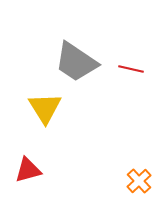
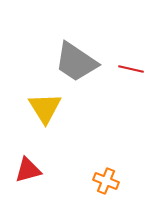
orange cross: moved 33 px left; rotated 25 degrees counterclockwise
